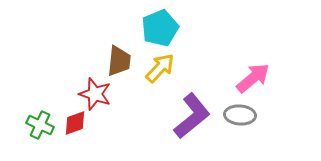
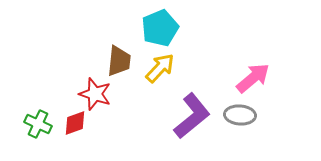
green cross: moved 2 px left, 1 px up
